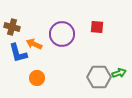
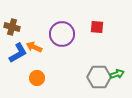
orange arrow: moved 3 px down
blue L-shape: rotated 105 degrees counterclockwise
green arrow: moved 2 px left, 1 px down
